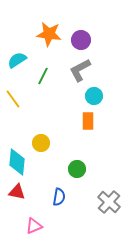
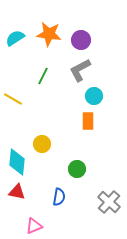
cyan semicircle: moved 2 px left, 22 px up
yellow line: rotated 24 degrees counterclockwise
yellow circle: moved 1 px right, 1 px down
